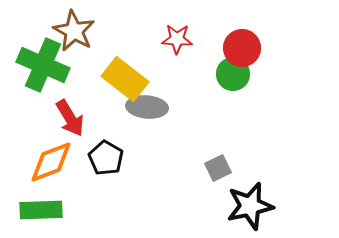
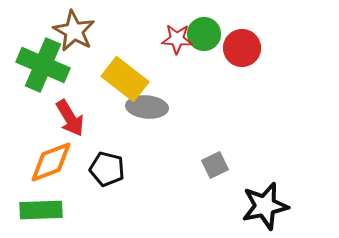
green circle: moved 29 px left, 40 px up
black pentagon: moved 1 px right, 11 px down; rotated 16 degrees counterclockwise
gray square: moved 3 px left, 3 px up
black star: moved 15 px right
